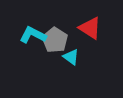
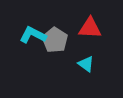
red triangle: rotated 30 degrees counterclockwise
cyan triangle: moved 15 px right, 7 px down
